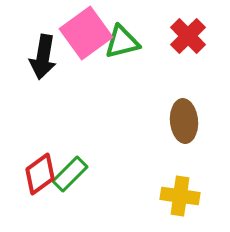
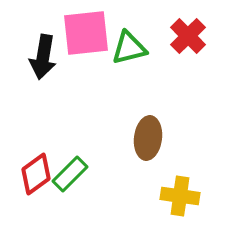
pink square: rotated 30 degrees clockwise
green triangle: moved 7 px right, 6 px down
brown ellipse: moved 36 px left, 17 px down; rotated 12 degrees clockwise
red diamond: moved 4 px left
